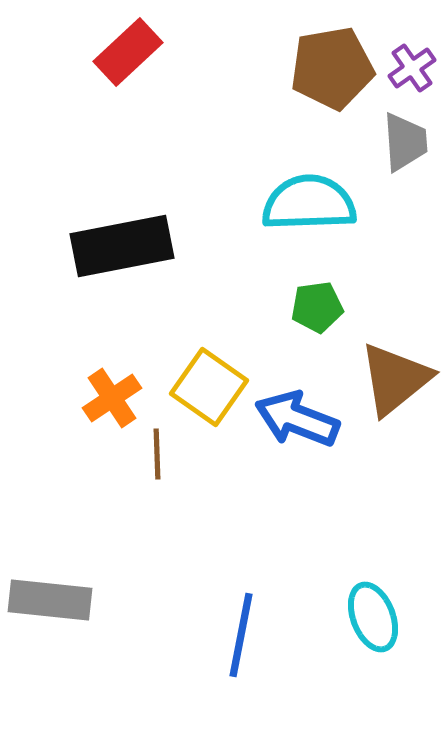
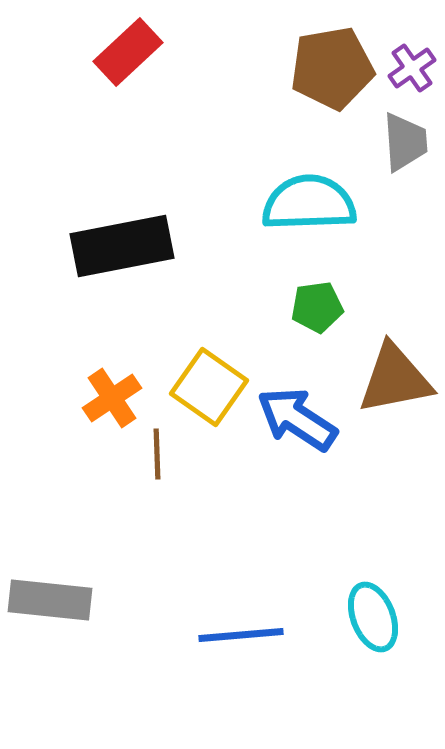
brown triangle: rotated 28 degrees clockwise
blue arrow: rotated 12 degrees clockwise
blue line: rotated 74 degrees clockwise
